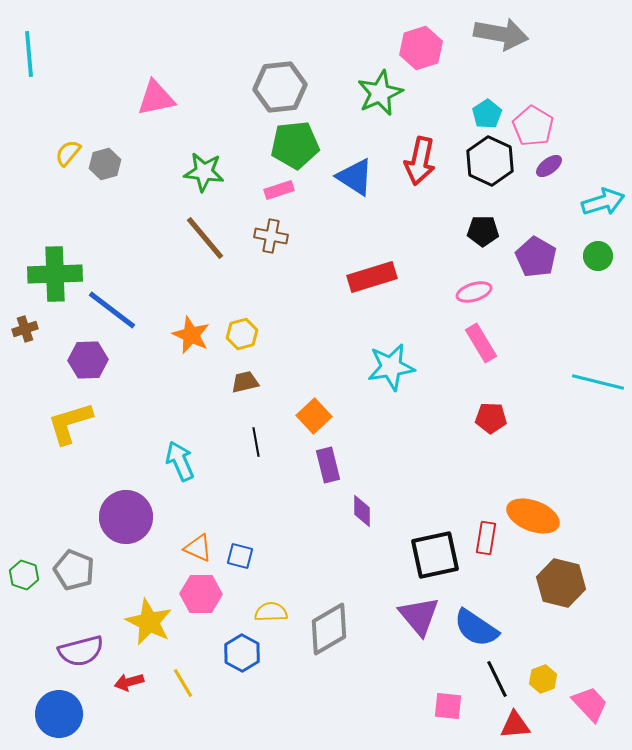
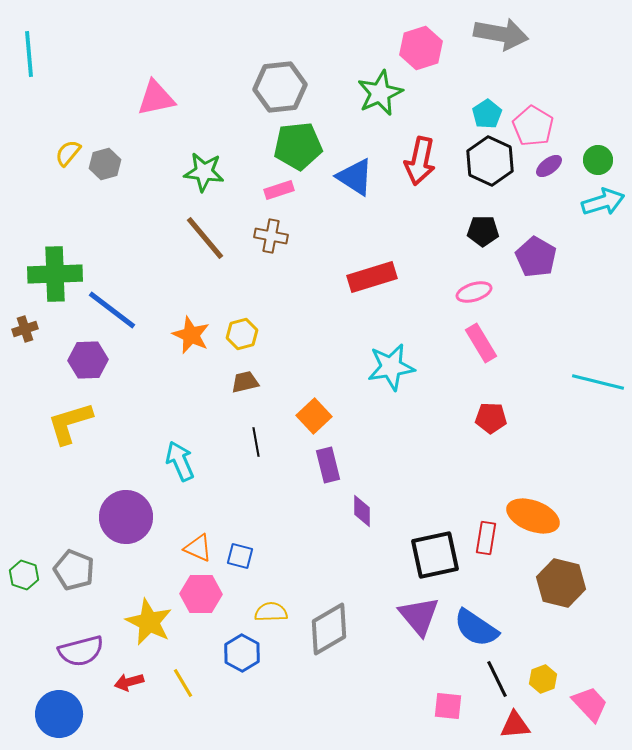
green pentagon at (295, 145): moved 3 px right, 1 px down
green circle at (598, 256): moved 96 px up
